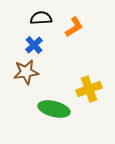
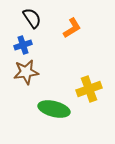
black semicircle: moved 9 px left; rotated 60 degrees clockwise
orange L-shape: moved 2 px left, 1 px down
blue cross: moved 11 px left; rotated 24 degrees clockwise
